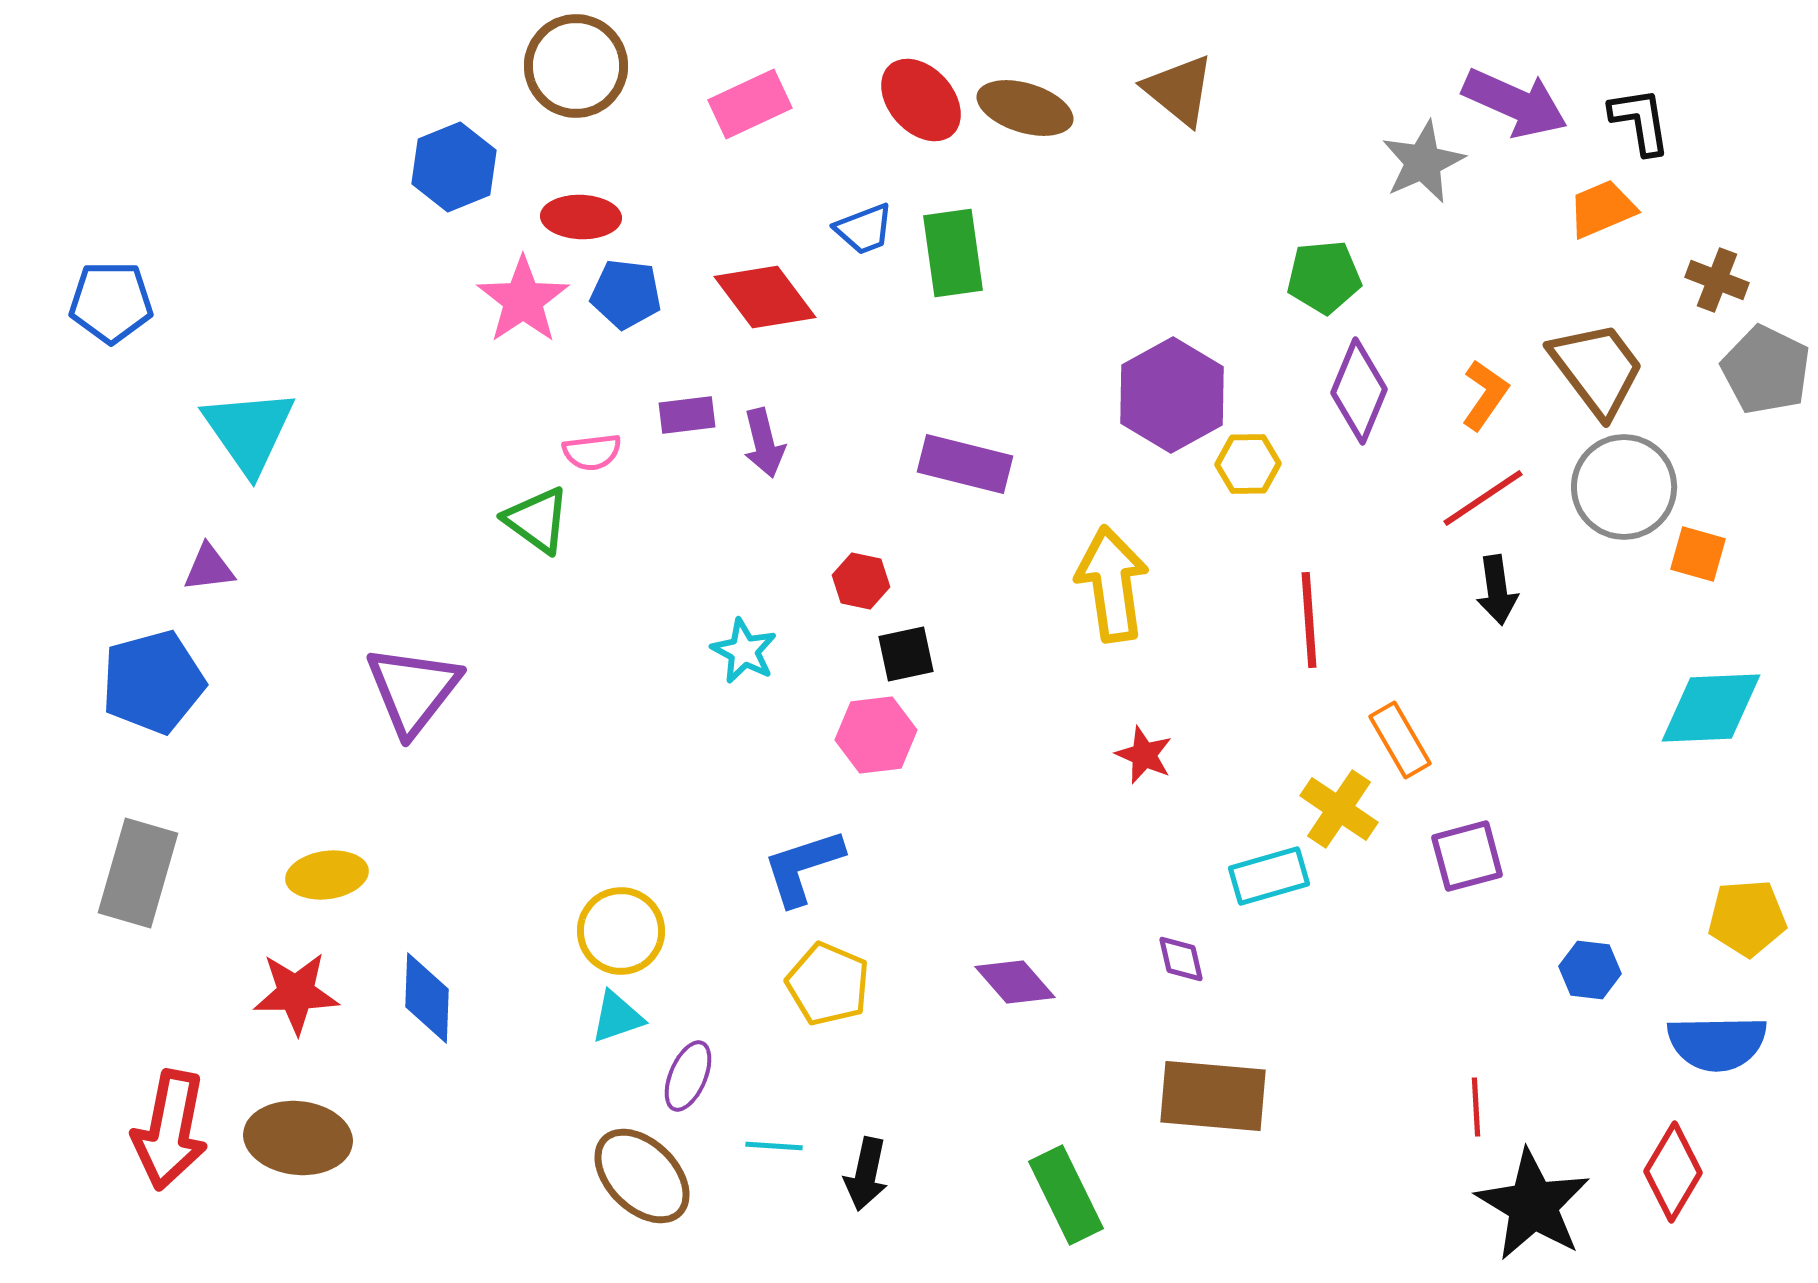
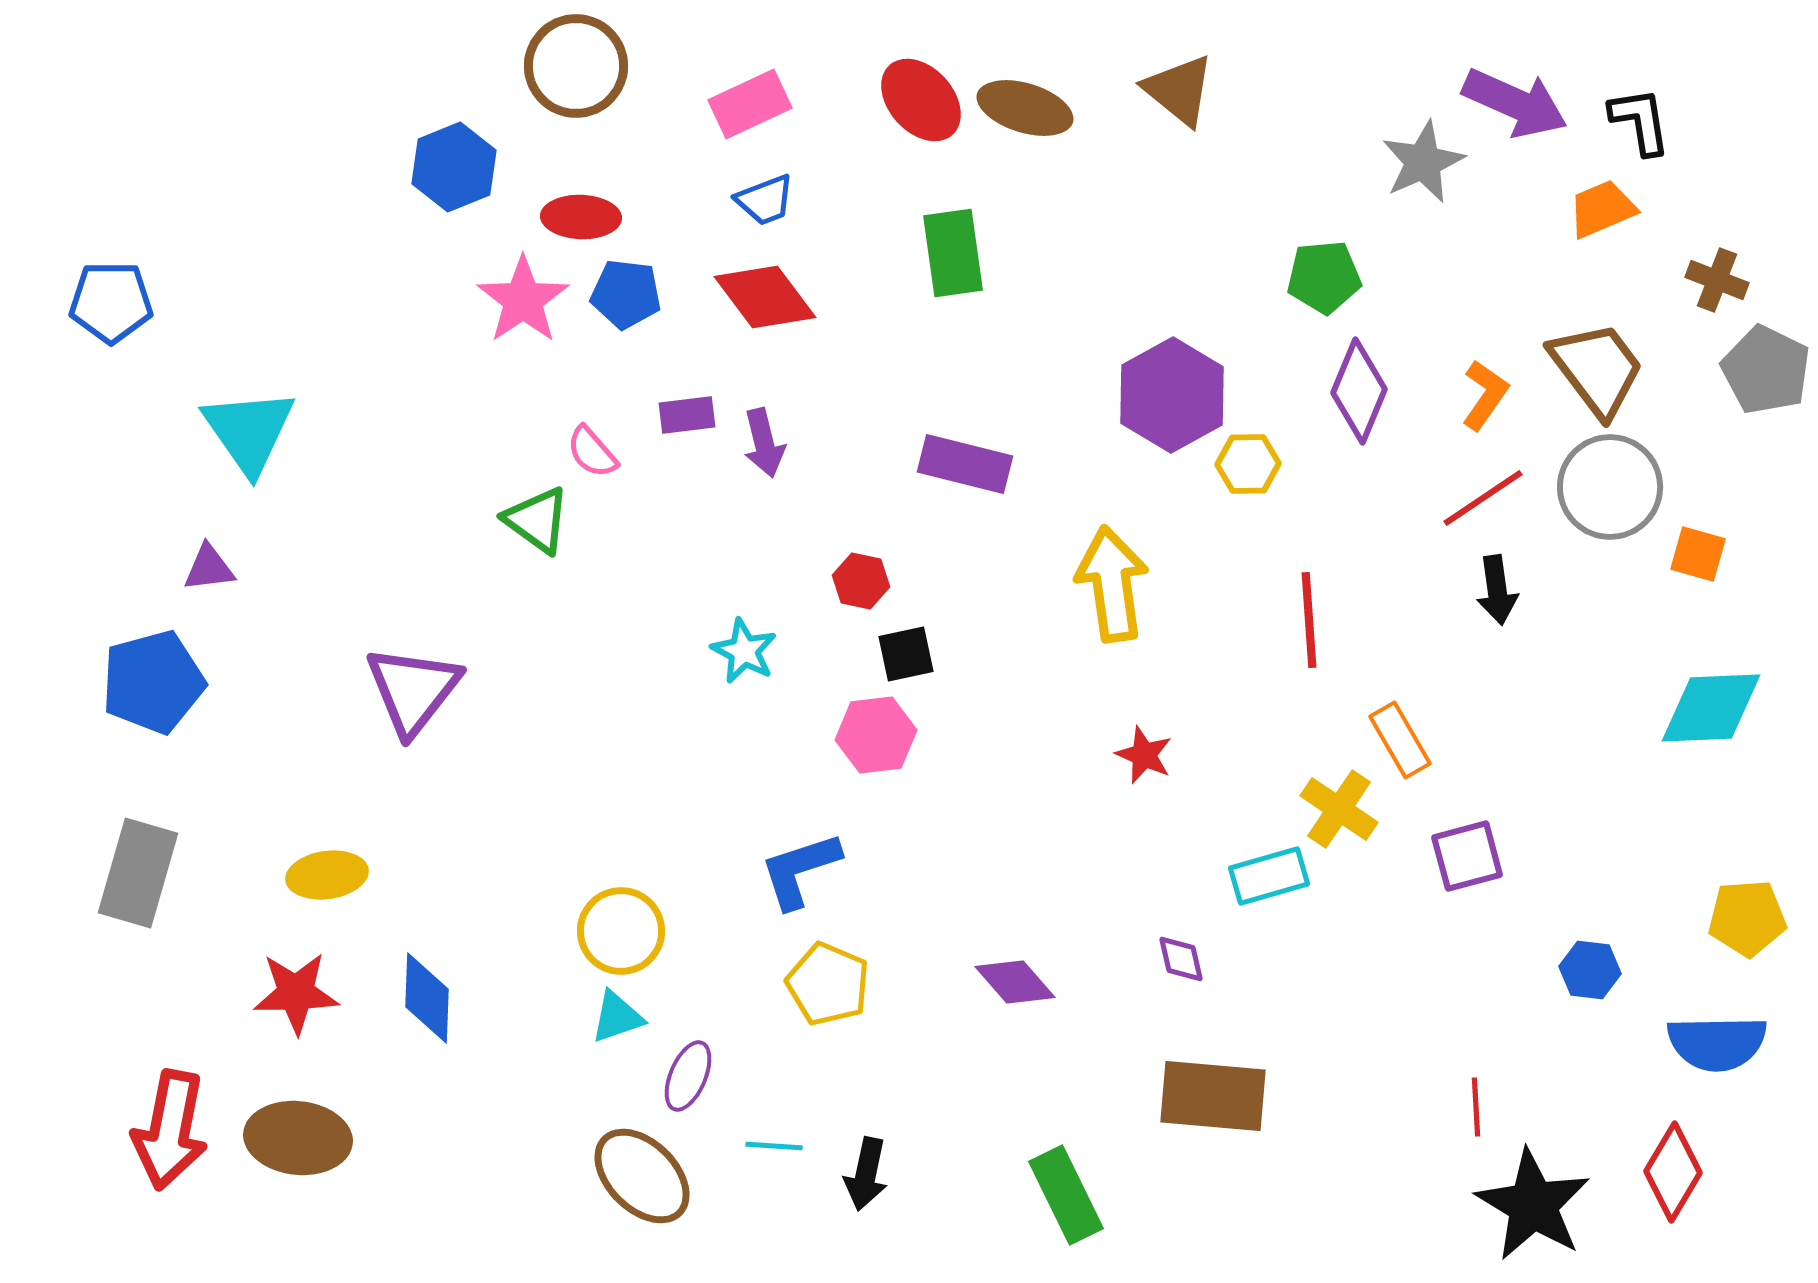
blue trapezoid at (864, 229): moved 99 px left, 29 px up
pink semicircle at (592, 452): rotated 56 degrees clockwise
gray circle at (1624, 487): moved 14 px left
blue L-shape at (803, 867): moved 3 px left, 3 px down
